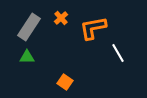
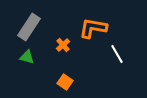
orange cross: moved 2 px right, 27 px down
orange L-shape: rotated 20 degrees clockwise
white line: moved 1 px left, 1 px down
green triangle: rotated 14 degrees clockwise
